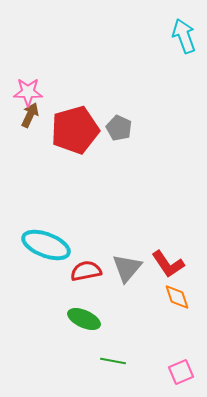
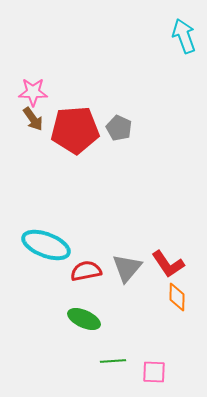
pink star: moved 5 px right
brown arrow: moved 3 px right, 4 px down; rotated 120 degrees clockwise
red pentagon: rotated 12 degrees clockwise
orange diamond: rotated 20 degrees clockwise
green line: rotated 15 degrees counterclockwise
pink square: moved 27 px left; rotated 25 degrees clockwise
